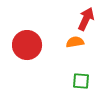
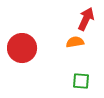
red circle: moved 5 px left, 3 px down
